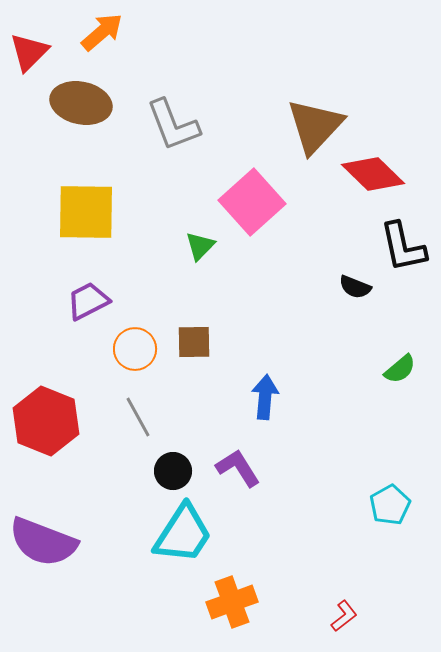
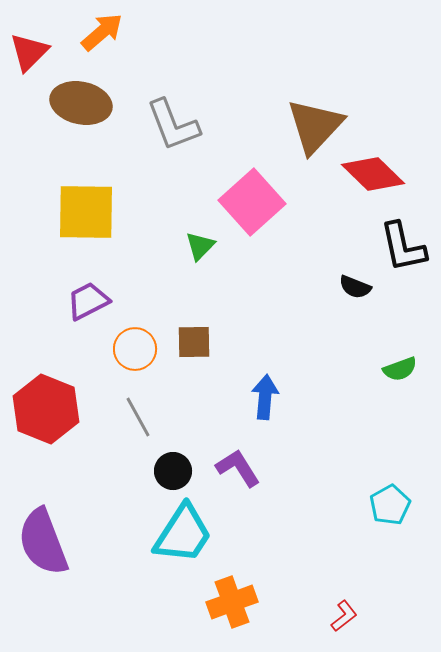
green semicircle: rotated 20 degrees clockwise
red hexagon: moved 12 px up
purple semicircle: rotated 48 degrees clockwise
